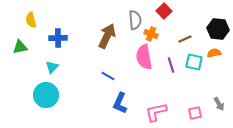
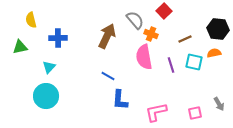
gray semicircle: rotated 36 degrees counterclockwise
cyan triangle: moved 3 px left
cyan circle: moved 1 px down
blue L-shape: moved 3 px up; rotated 20 degrees counterclockwise
